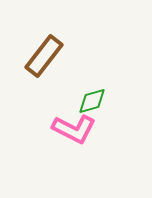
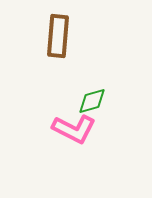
brown rectangle: moved 14 px right, 20 px up; rotated 33 degrees counterclockwise
